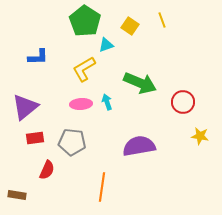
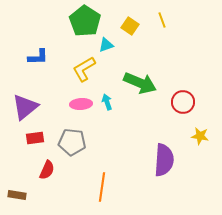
purple semicircle: moved 25 px right, 14 px down; rotated 104 degrees clockwise
